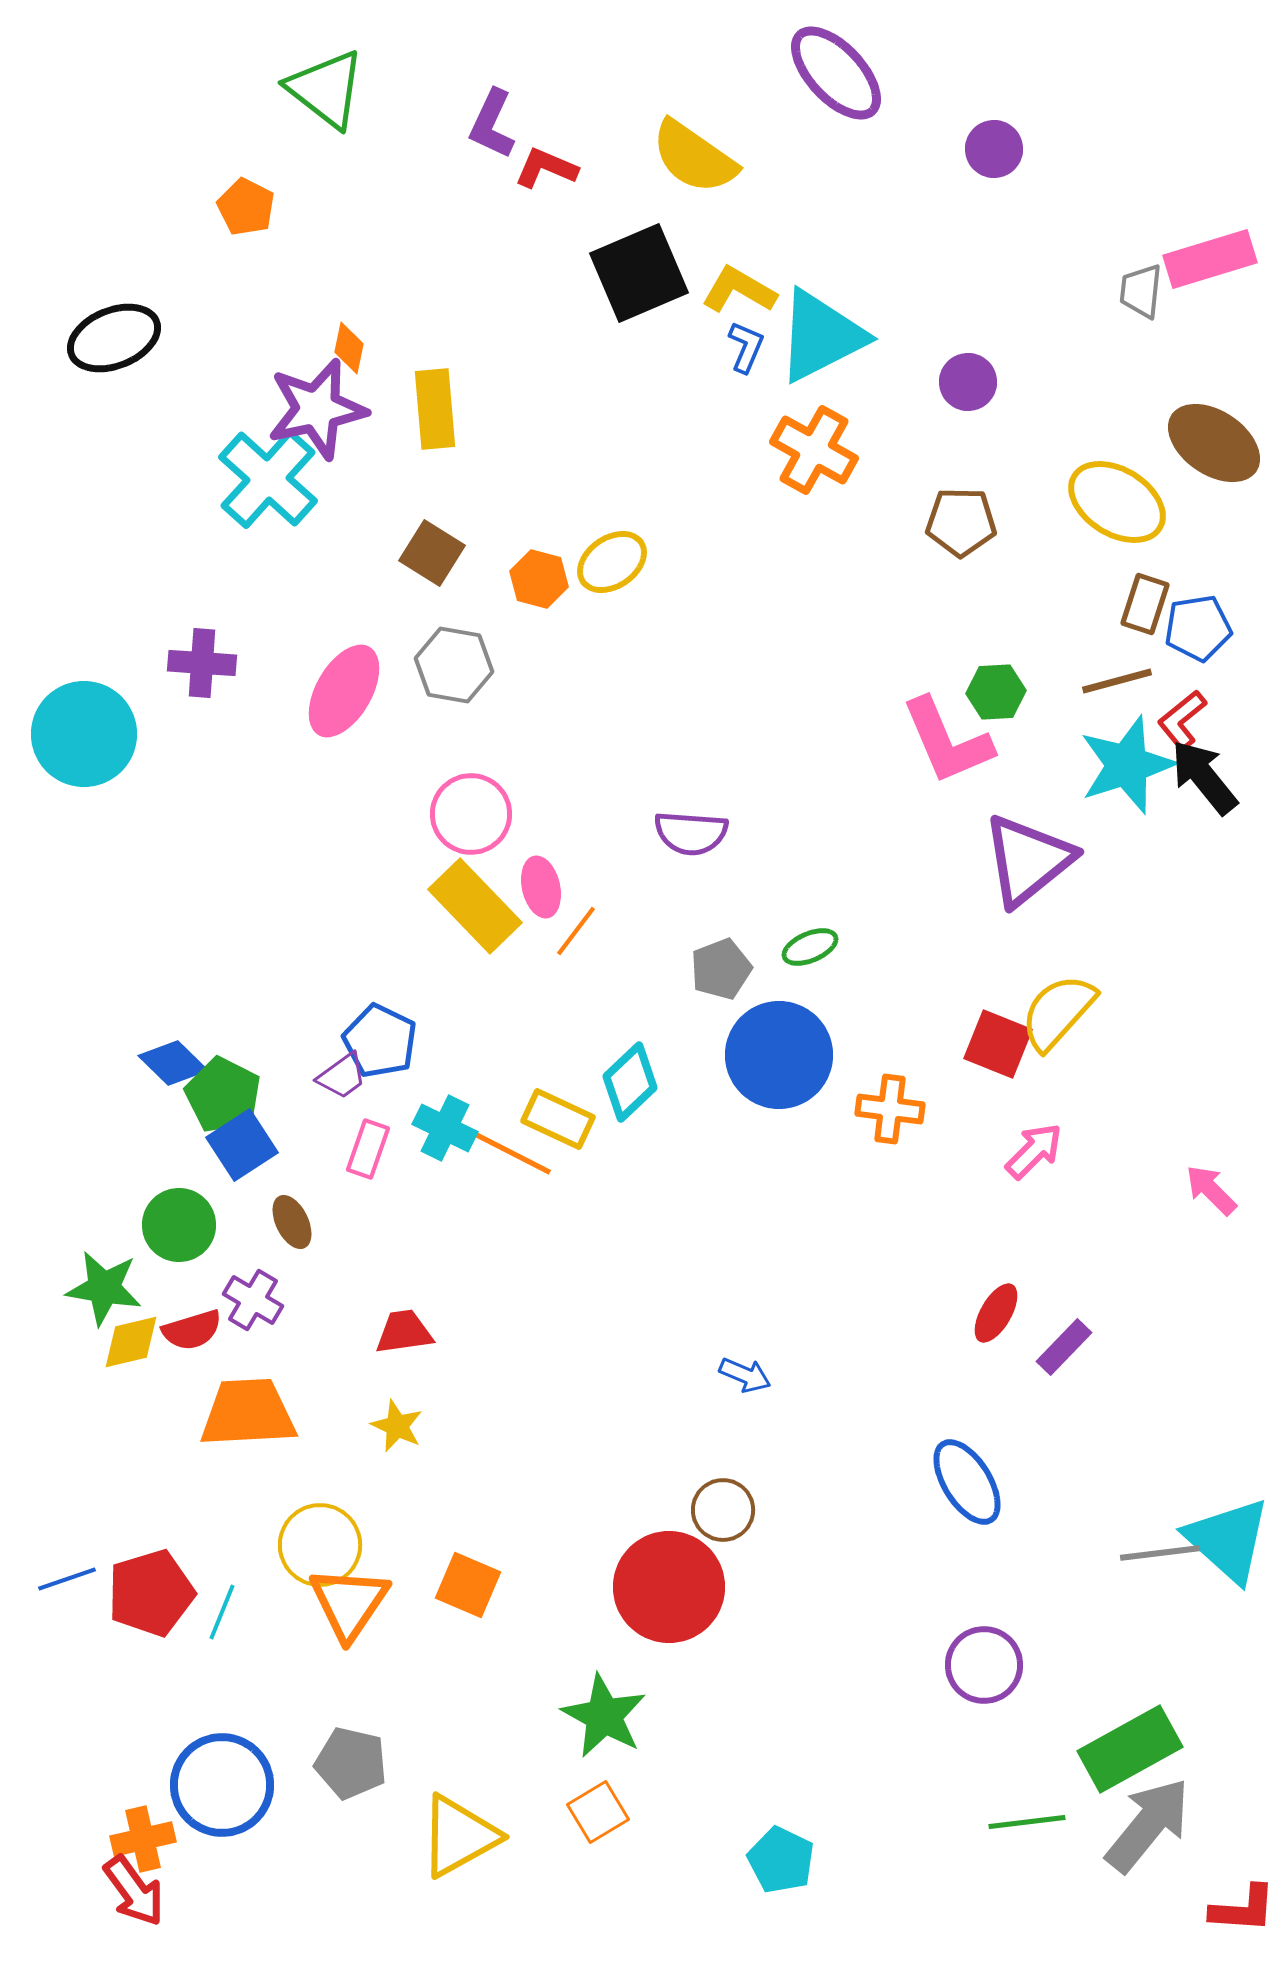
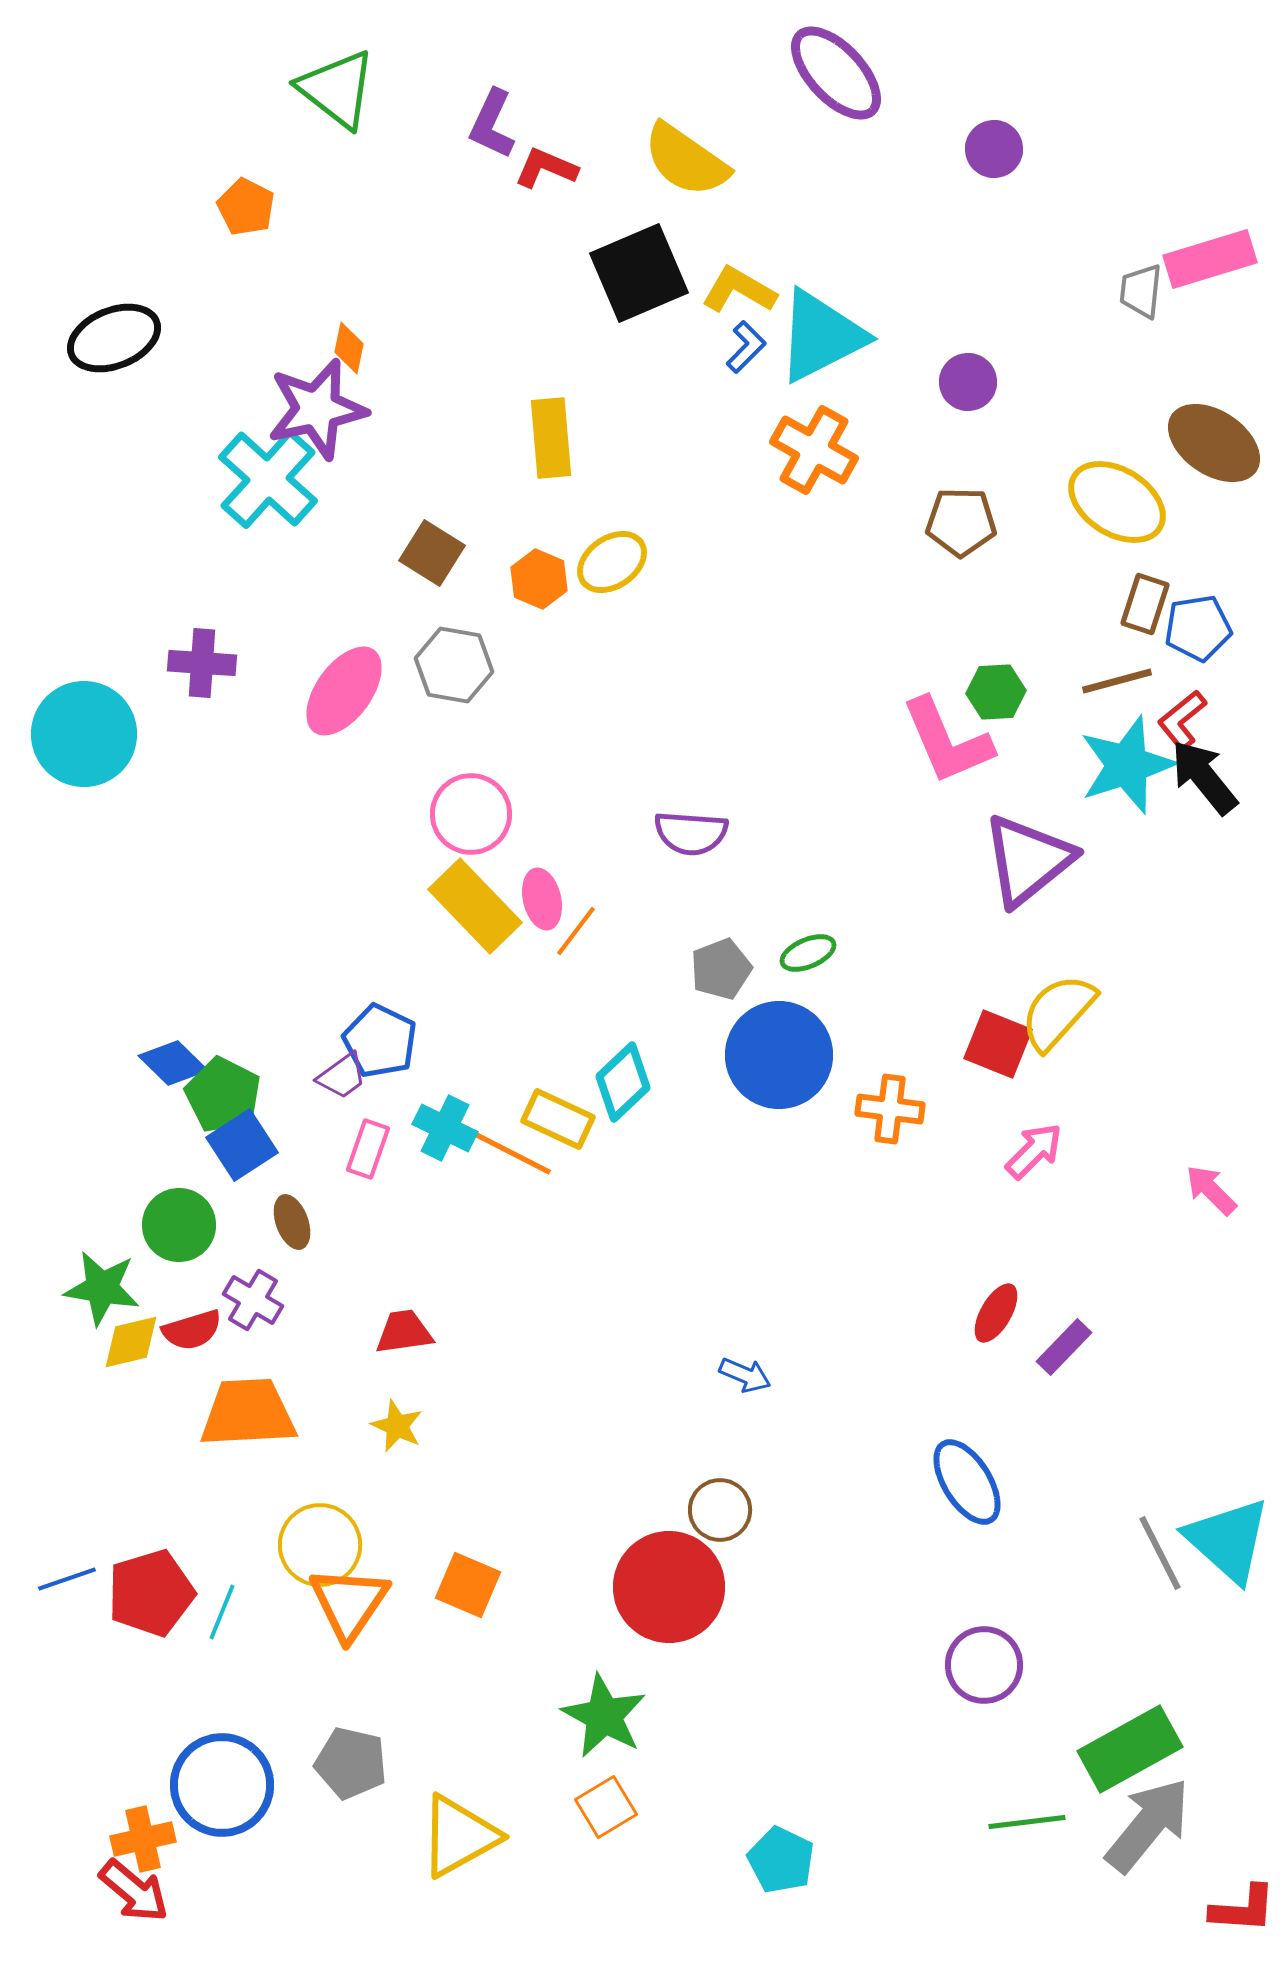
green triangle at (326, 89): moved 11 px right
yellow semicircle at (694, 157): moved 8 px left, 3 px down
blue L-shape at (746, 347): rotated 22 degrees clockwise
yellow rectangle at (435, 409): moved 116 px right, 29 px down
orange hexagon at (539, 579): rotated 8 degrees clockwise
pink ellipse at (344, 691): rotated 6 degrees clockwise
pink ellipse at (541, 887): moved 1 px right, 12 px down
green ellipse at (810, 947): moved 2 px left, 6 px down
cyan diamond at (630, 1082): moved 7 px left
brown ellipse at (292, 1222): rotated 6 degrees clockwise
green star at (104, 1288): moved 2 px left
brown circle at (723, 1510): moved 3 px left
gray line at (1160, 1553): rotated 70 degrees clockwise
orange square at (598, 1812): moved 8 px right, 5 px up
red arrow at (134, 1891): rotated 14 degrees counterclockwise
